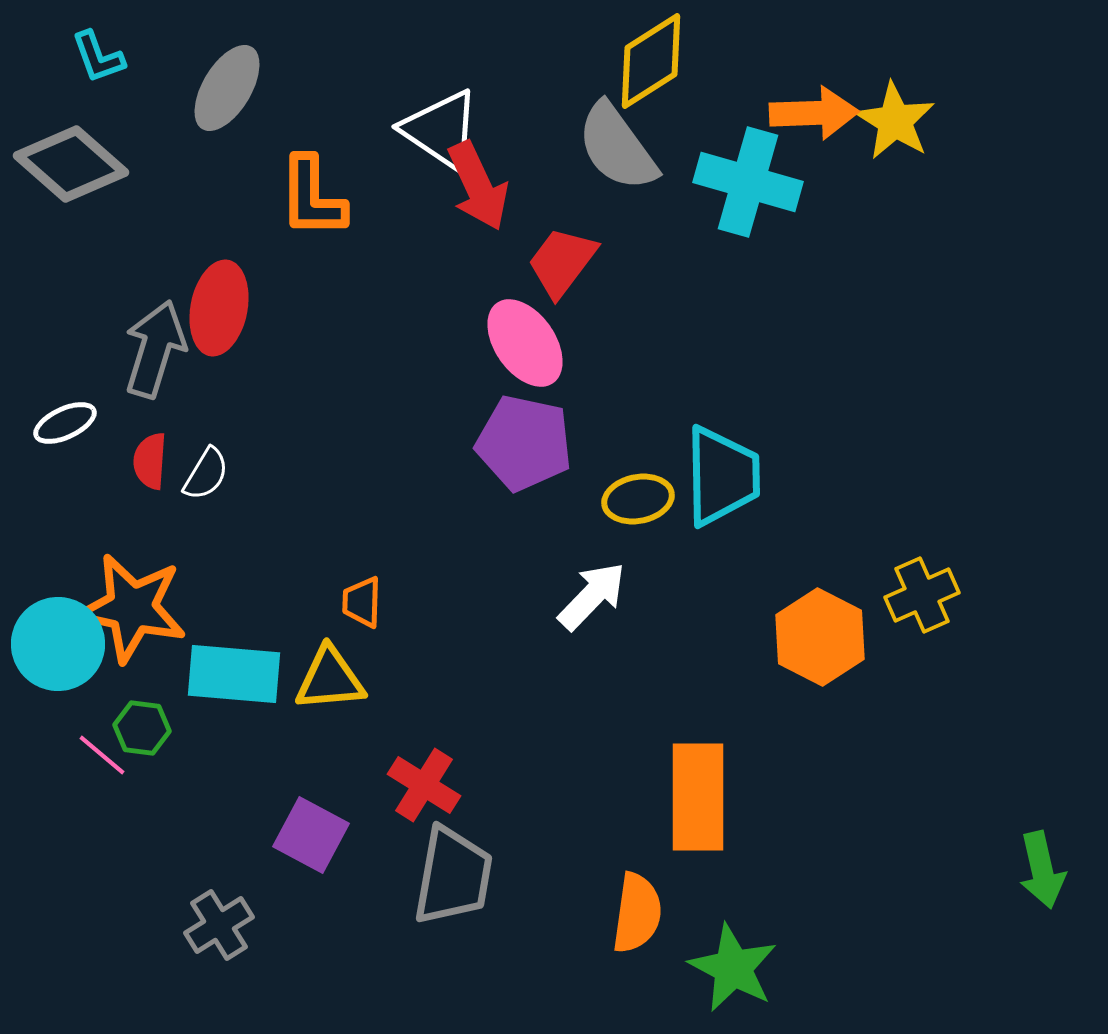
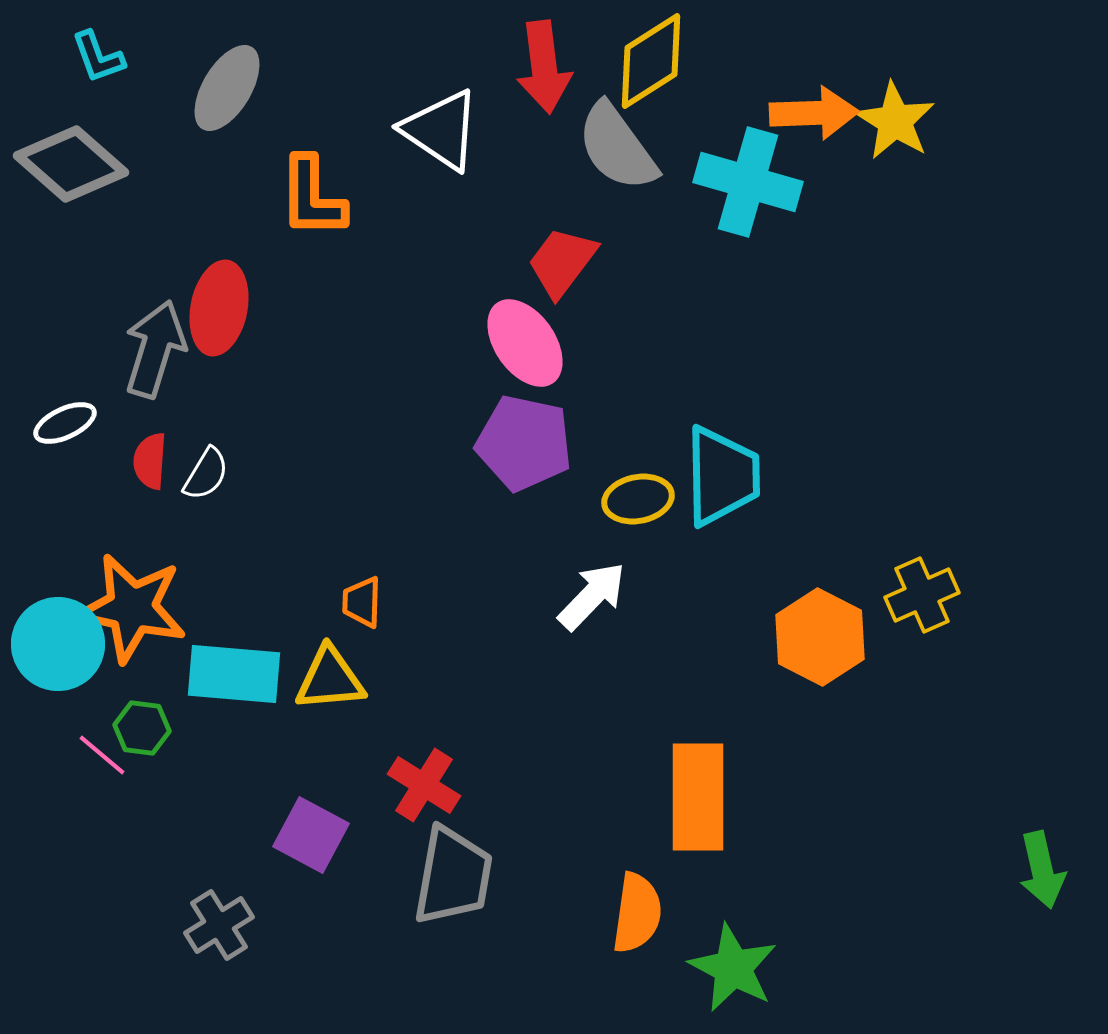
red arrow: moved 66 px right, 119 px up; rotated 18 degrees clockwise
